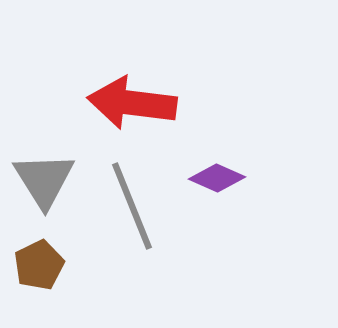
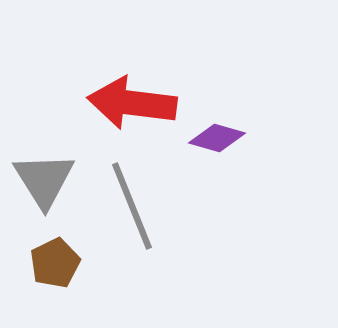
purple diamond: moved 40 px up; rotated 8 degrees counterclockwise
brown pentagon: moved 16 px right, 2 px up
